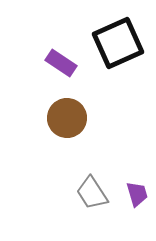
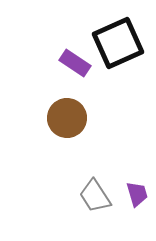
purple rectangle: moved 14 px right
gray trapezoid: moved 3 px right, 3 px down
